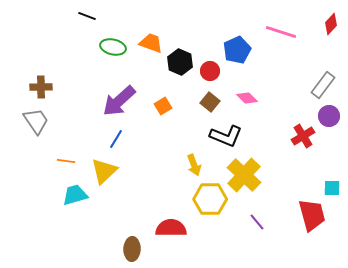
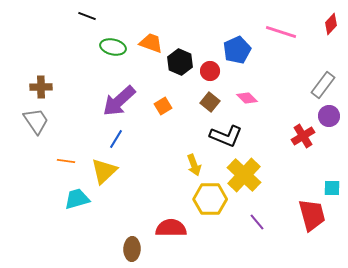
cyan trapezoid: moved 2 px right, 4 px down
